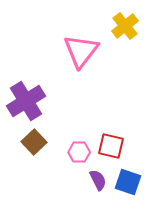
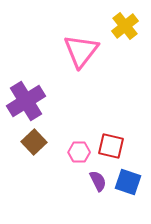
purple semicircle: moved 1 px down
